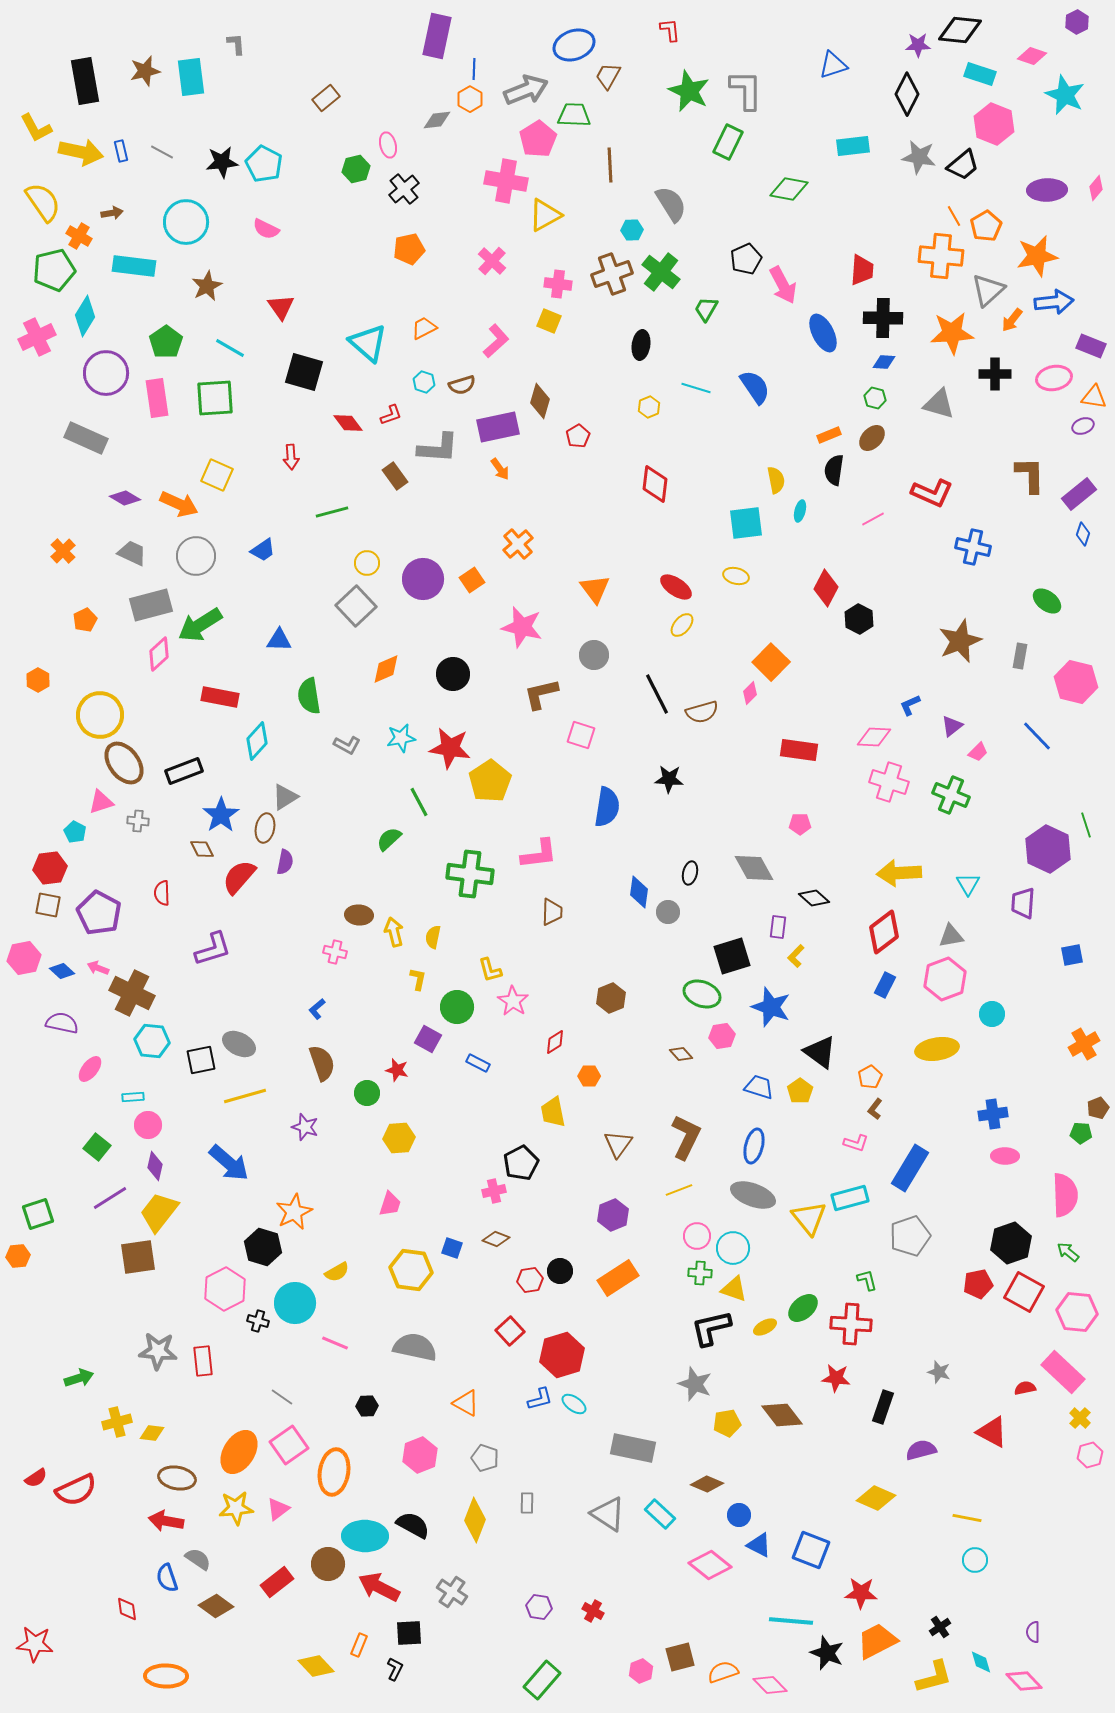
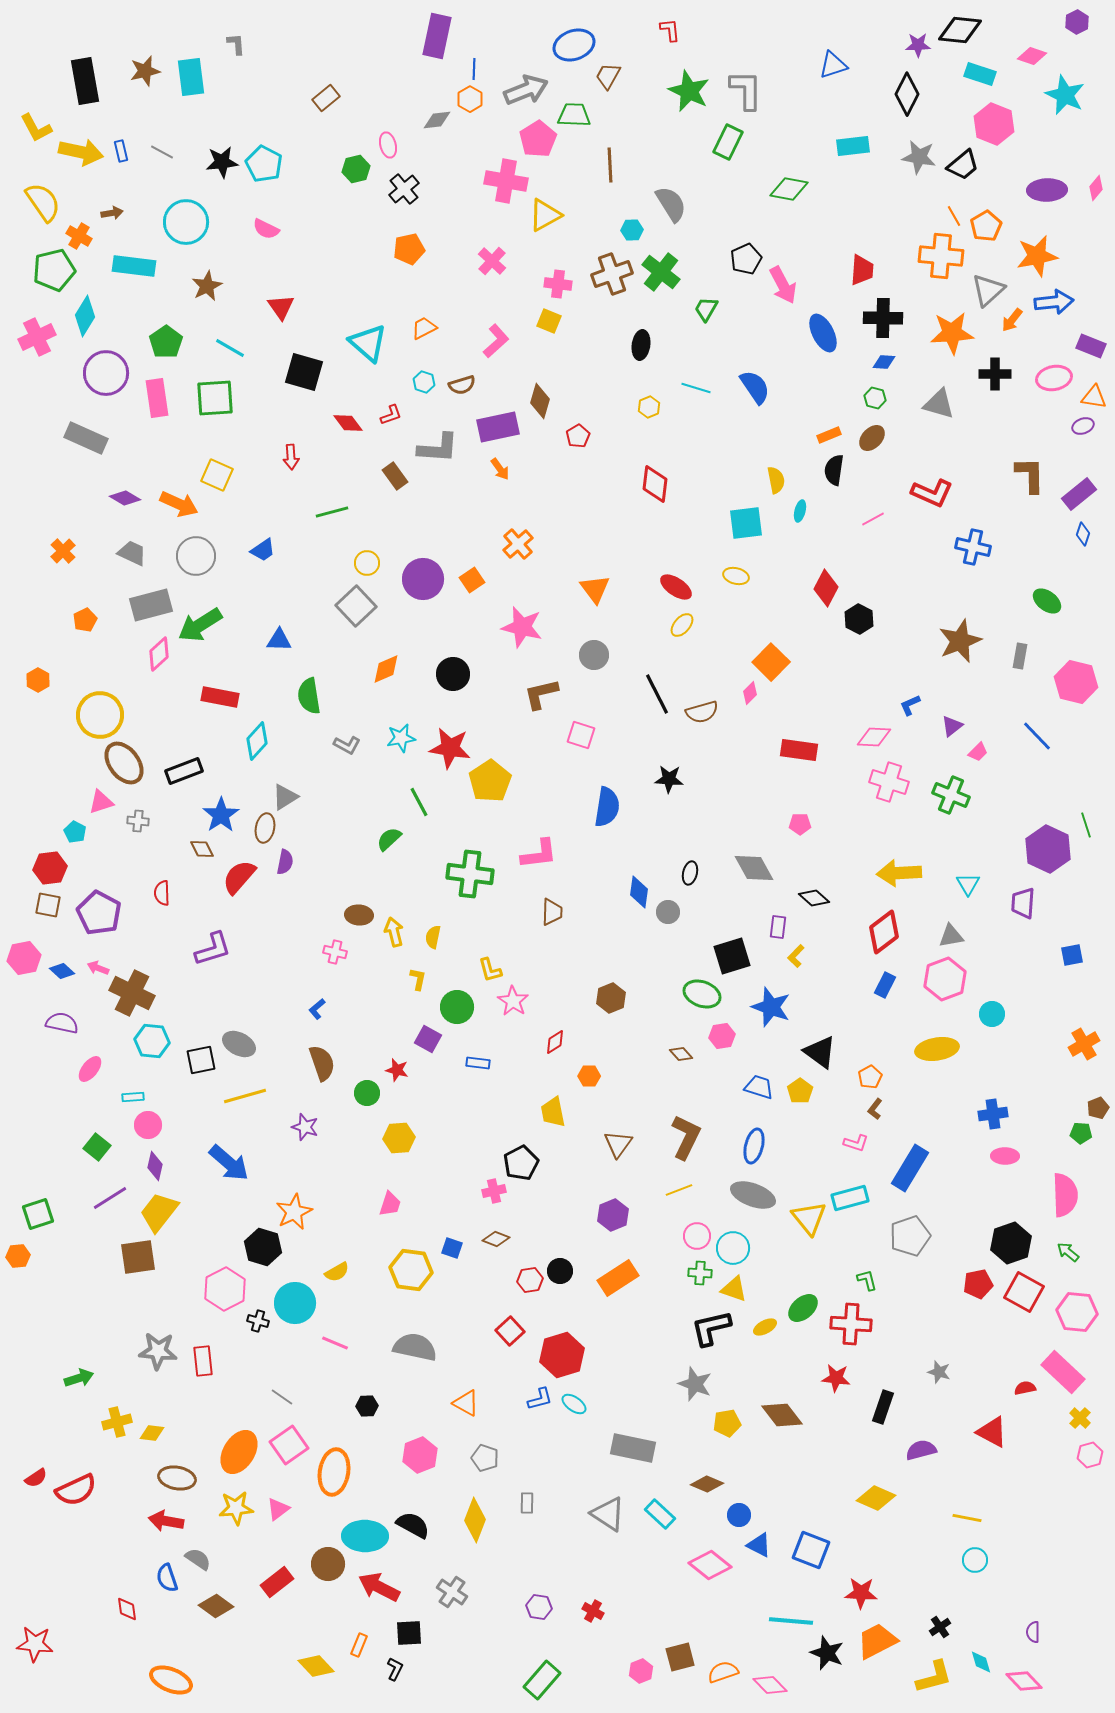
blue rectangle at (478, 1063): rotated 20 degrees counterclockwise
orange ellipse at (166, 1676): moved 5 px right, 4 px down; rotated 21 degrees clockwise
